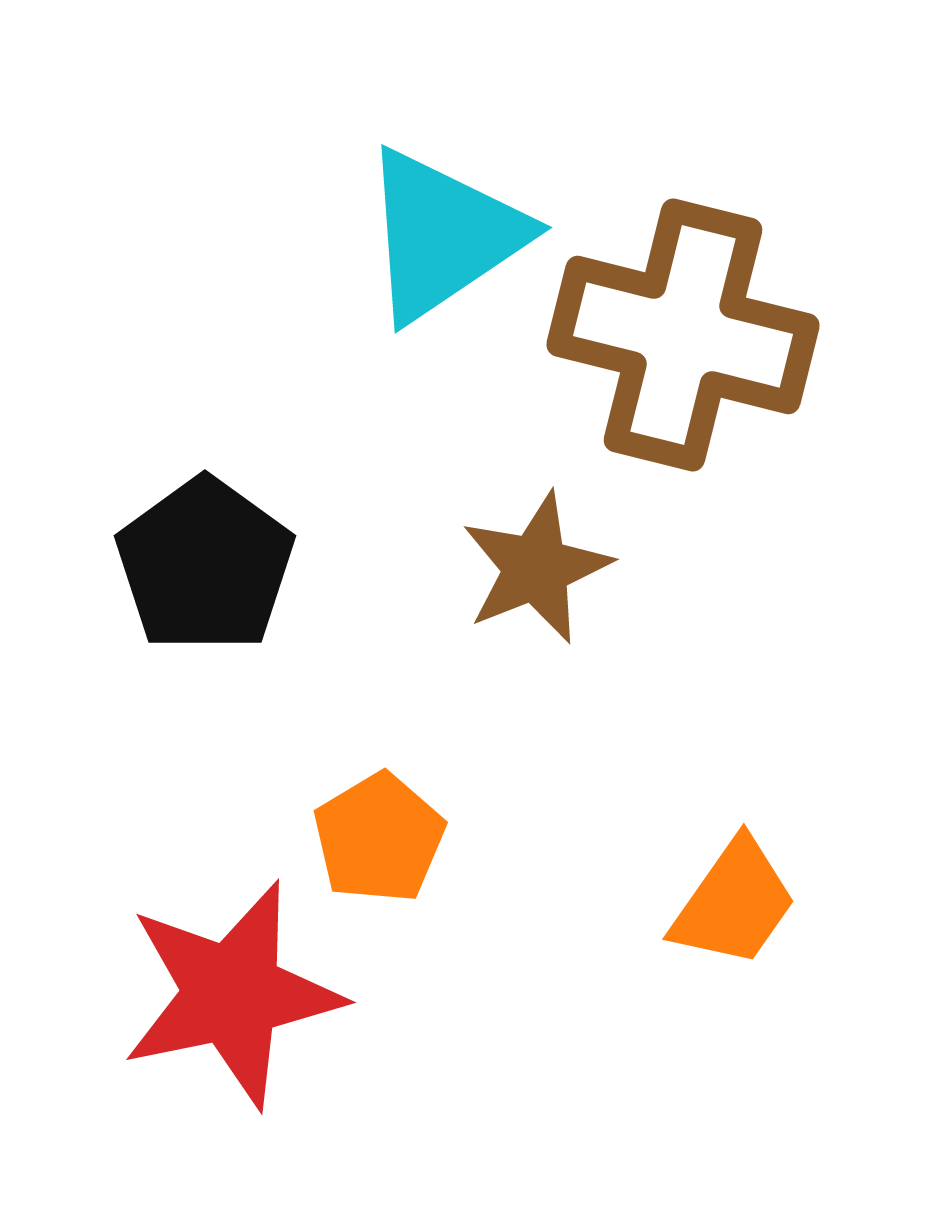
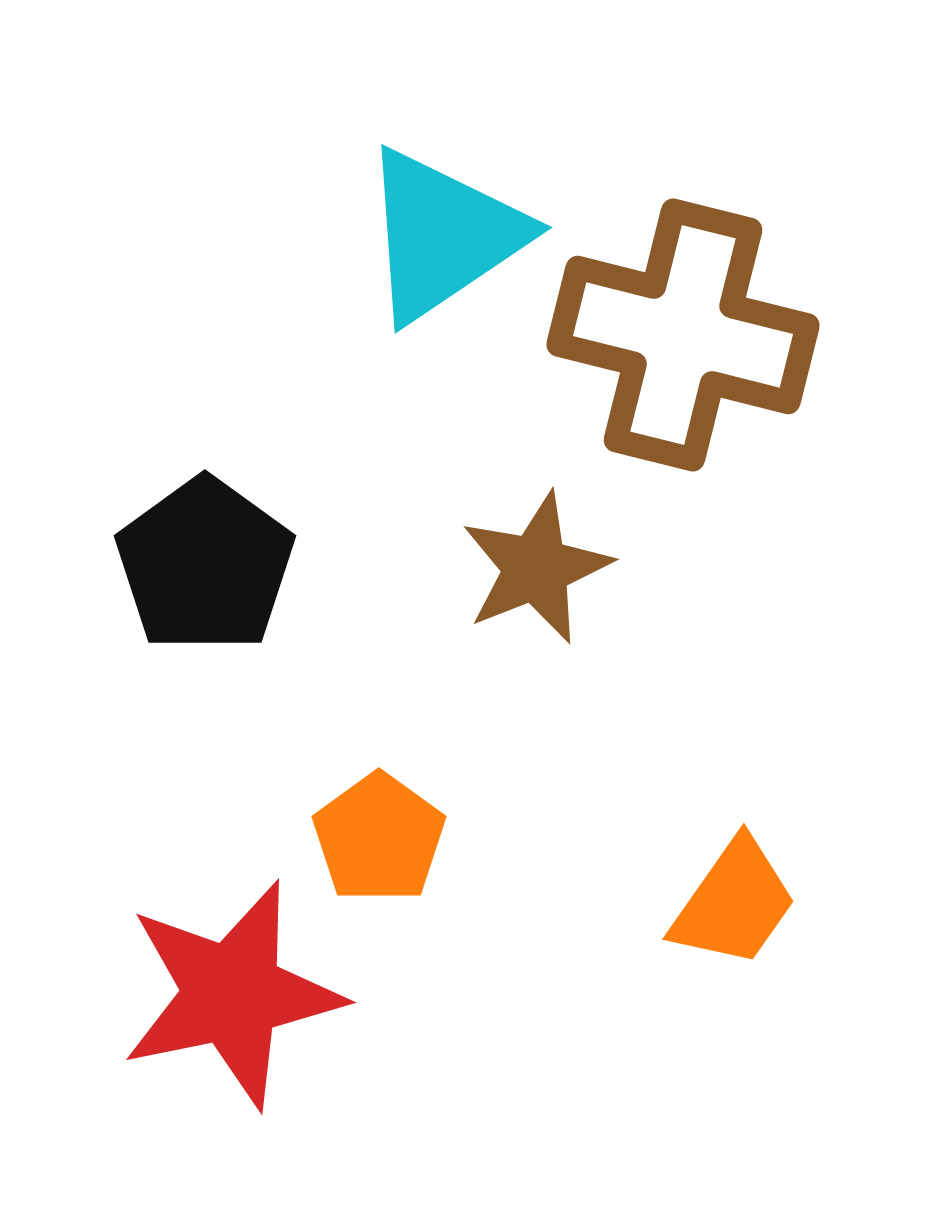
orange pentagon: rotated 5 degrees counterclockwise
